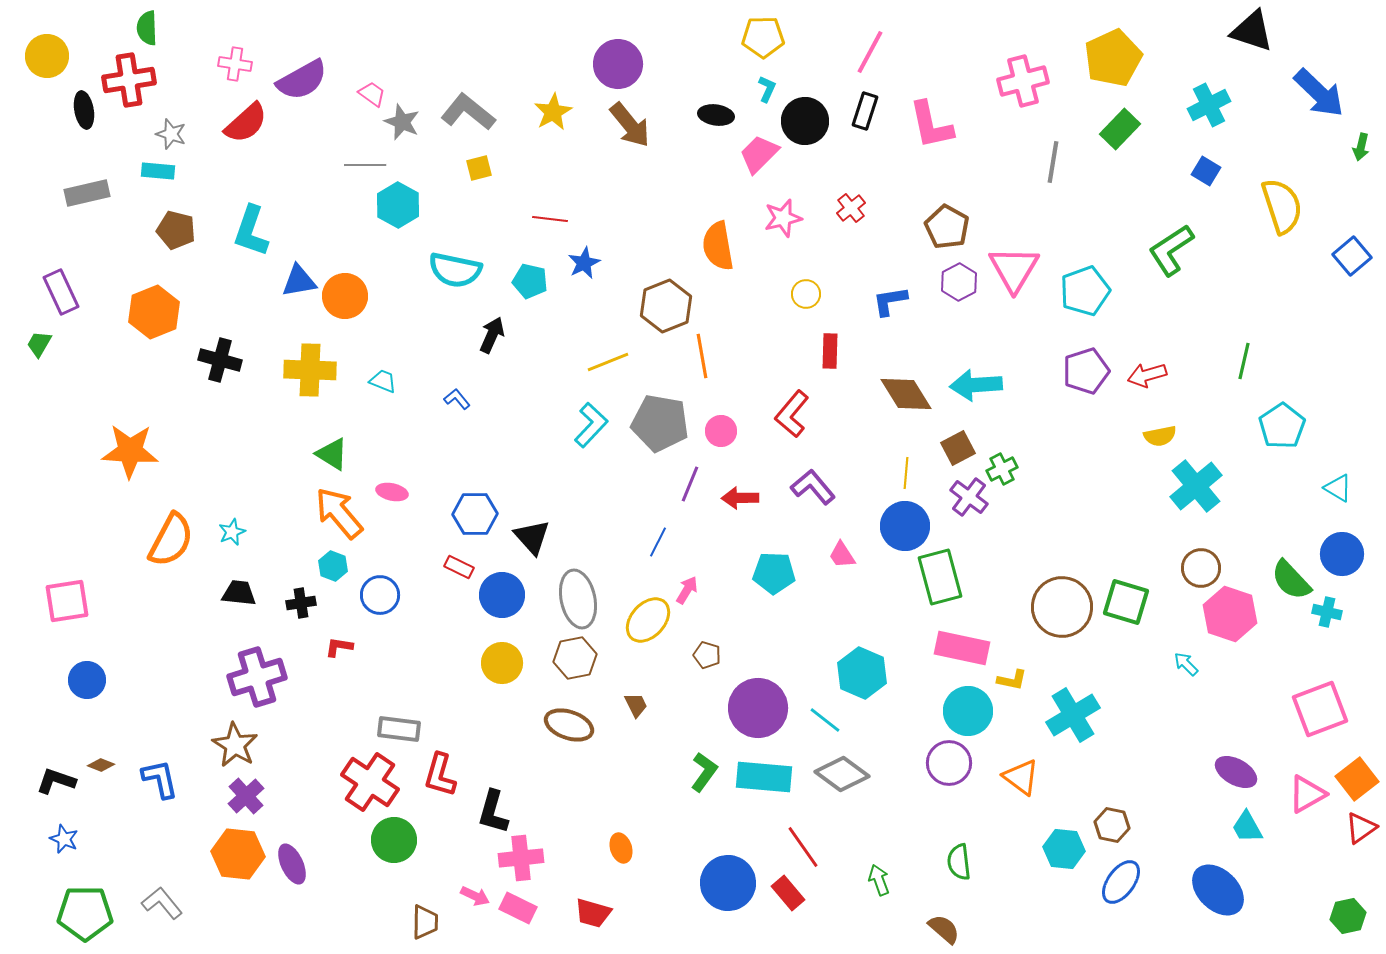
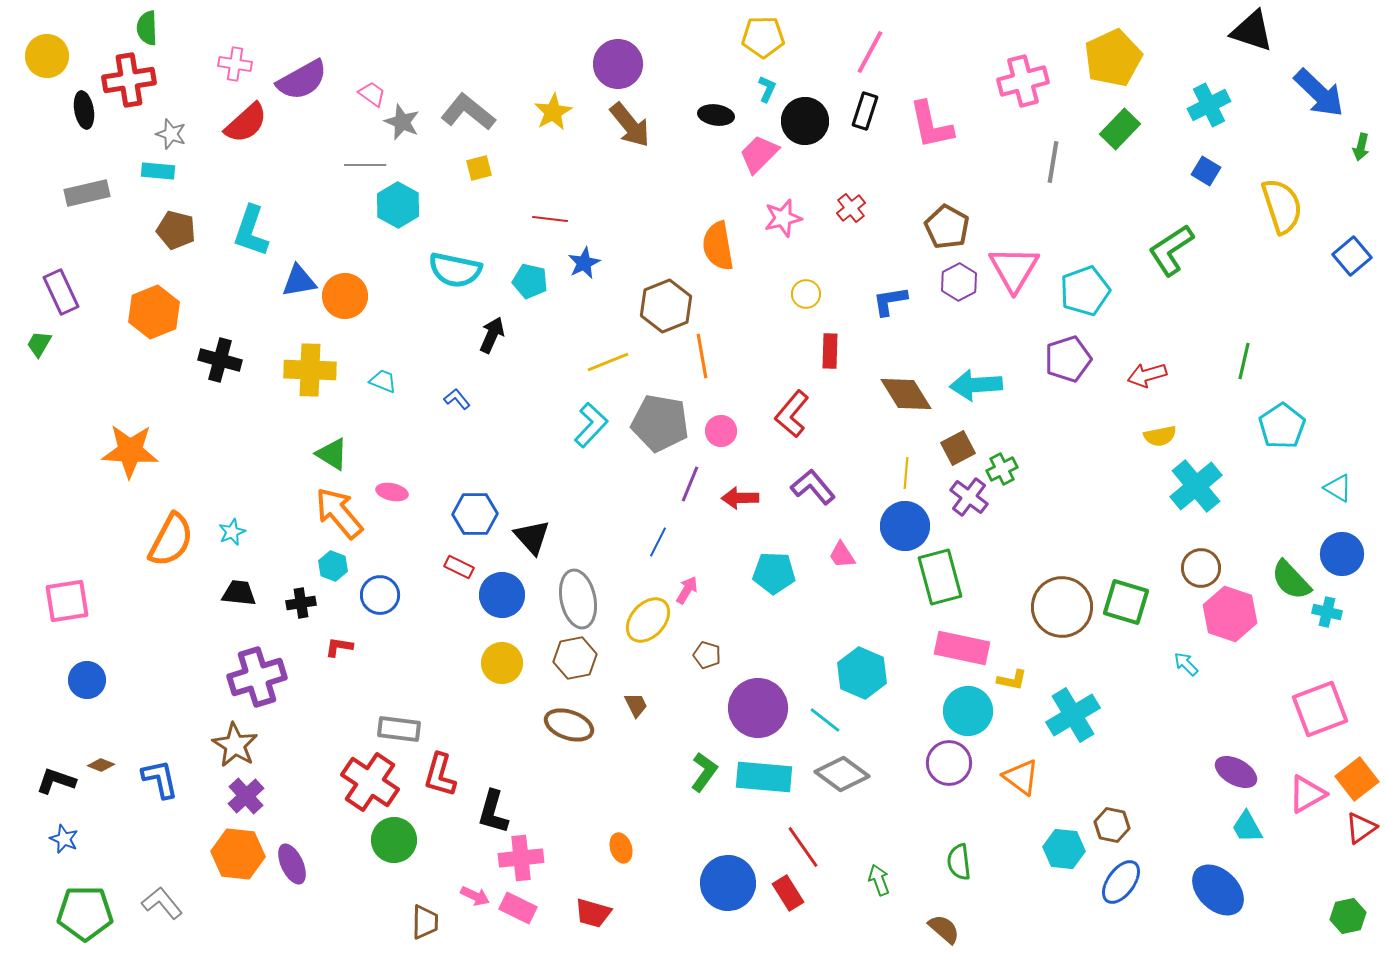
purple pentagon at (1086, 371): moved 18 px left, 12 px up
red rectangle at (788, 893): rotated 8 degrees clockwise
